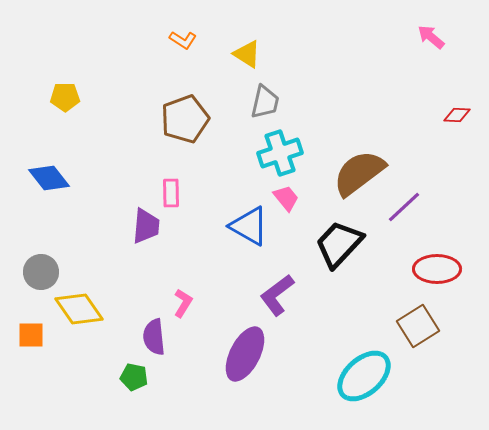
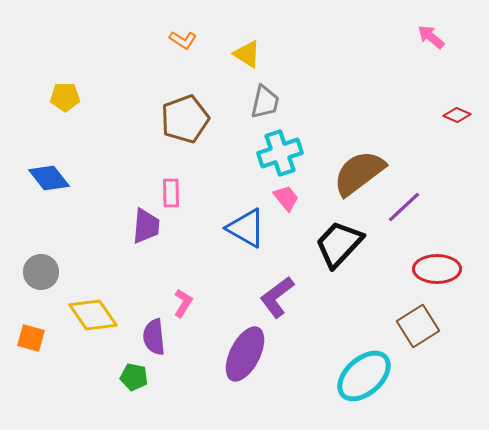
red diamond: rotated 20 degrees clockwise
blue triangle: moved 3 px left, 2 px down
purple L-shape: moved 2 px down
yellow diamond: moved 14 px right, 6 px down
orange square: moved 3 px down; rotated 16 degrees clockwise
